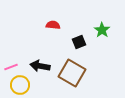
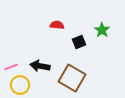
red semicircle: moved 4 px right
brown square: moved 5 px down
